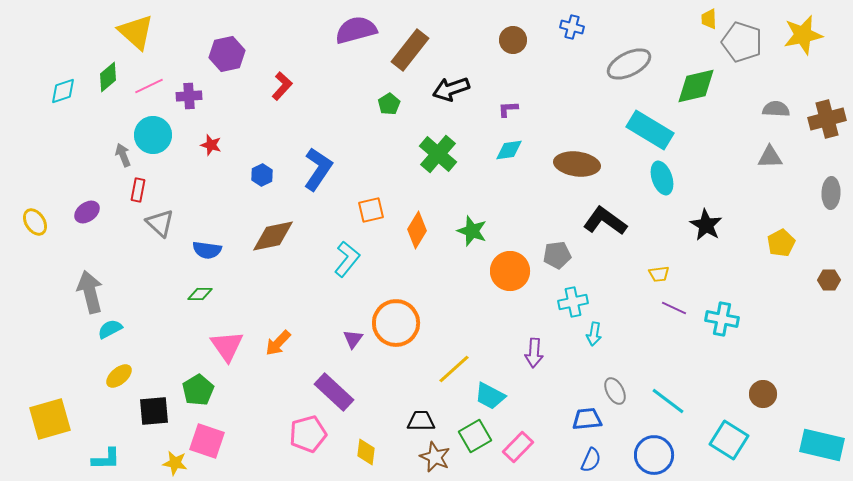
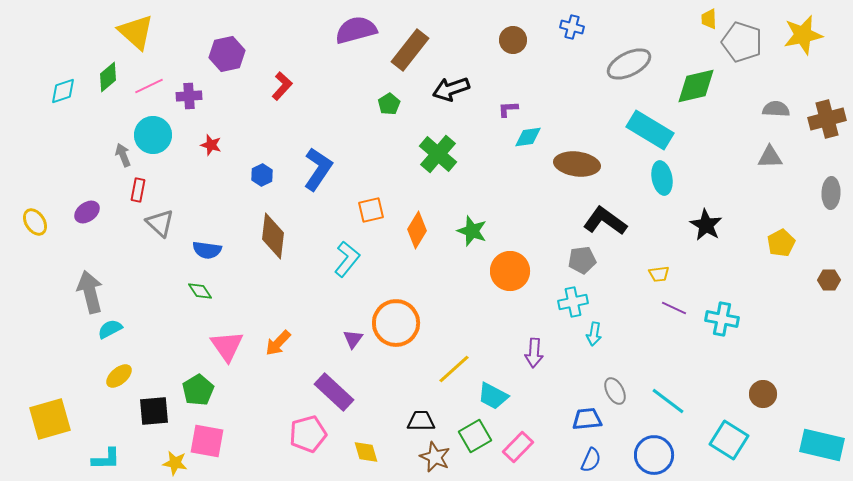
cyan diamond at (509, 150): moved 19 px right, 13 px up
cyan ellipse at (662, 178): rotated 8 degrees clockwise
brown diamond at (273, 236): rotated 72 degrees counterclockwise
gray pentagon at (557, 255): moved 25 px right, 5 px down
green diamond at (200, 294): moved 3 px up; rotated 55 degrees clockwise
cyan trapezoid at (490, 396): moved 3 px right
pink square at (207, 441): rotated 9 degrees counterclockwise
yellow diamond at (366, 452): rotated 24 degrees counterclockwise
